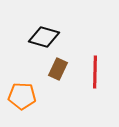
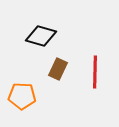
black diamond: moved 3 px left, 1 px up
